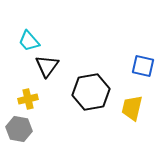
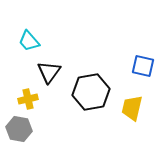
black triangle: moved 2 px right, 6 px down
